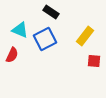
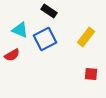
black rectangle: moved 2 px left, 1 px up
yellow rectangle: moved 1 px right, 1 px down
red semicircle: rotated 35 degrees clockwise
red square: moved 3 px left, 13 px down
